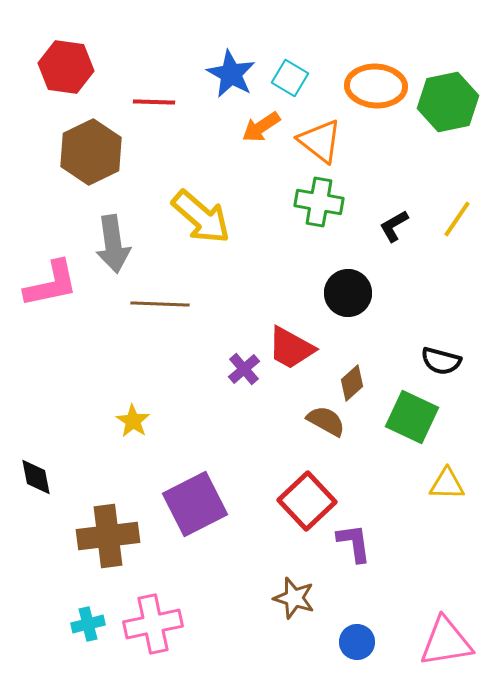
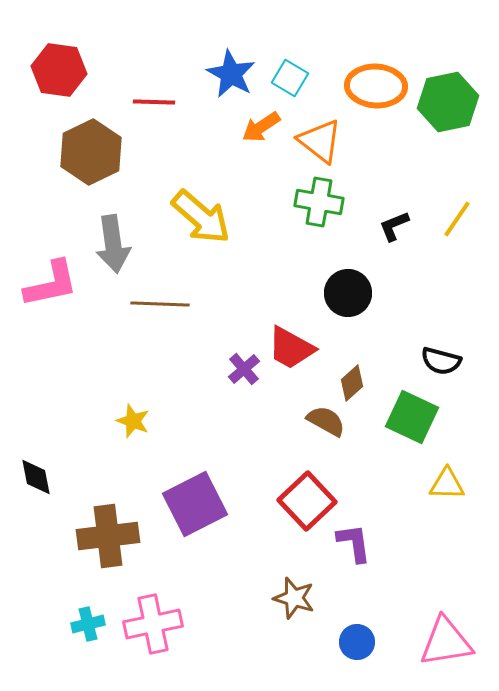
red hexagon: moved 7 px left, 3 px down
black L-shape: rotated 8 degrees clockwise
yellow star: rotated 12 degrees counterclockwise
